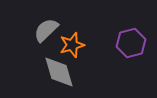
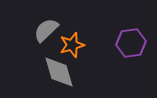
purple hexagon: rotated 8 degrees clockwise
